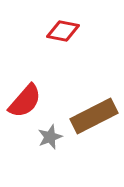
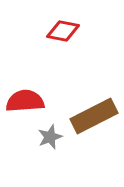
red semicircle: rotated 135 degrees counterclockwise
